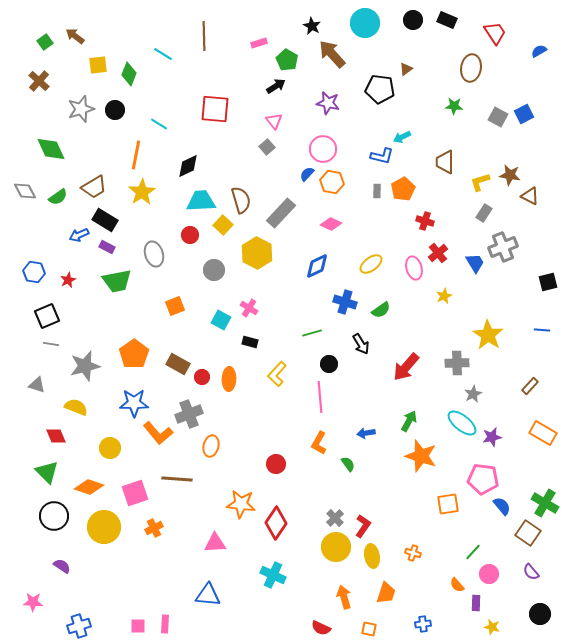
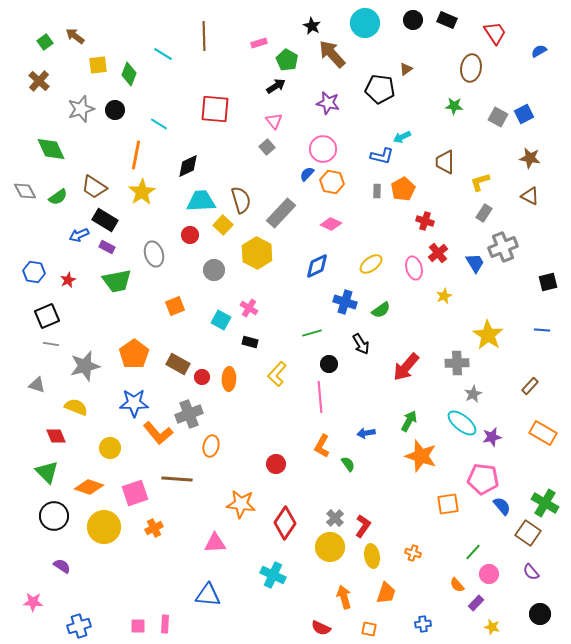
brown star at (510, 175): moved 20 px right, 17 px up
brown trapezoid at (94, 187): rotated 64 degrees clockwise
orange L-shape at (319, 443): moved 3 px right, 3 px down
red diamond at (276, 523): moved 9 px right
yellow circle at (336, 547): moved 6 px left
purple rectangle at (476, 603): rotated 42 degrees clockwise
